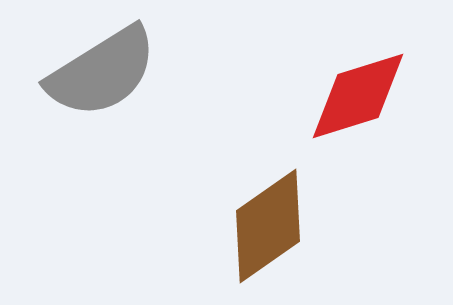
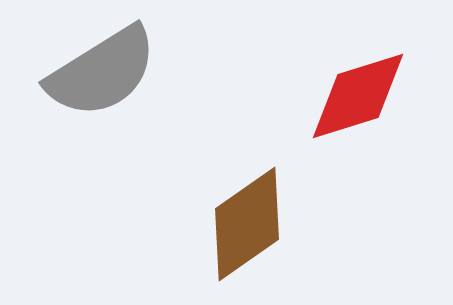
brown diamond: moved 21 px left, 2 px up
